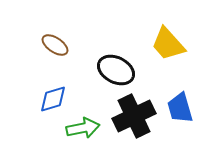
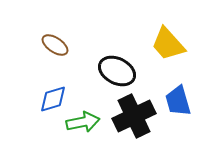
black ellipse: moved 1 px right, 1 px down
blue trapezoid: moved 2 px left, 7 px up
green arrow: moved 6 px up
